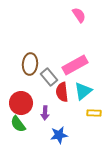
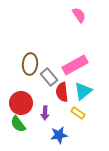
yellow rectangle: moved 16 px left; rotated 32 degrees clockwise
